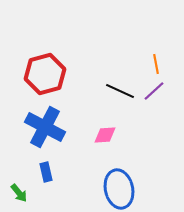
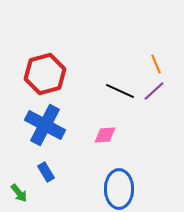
orange line: rotated 12 degrees counterclockwise
blue cross: moved 2 px up
blue rectangle: rotated 18 degrees counterclockwise
blue ellipse: rotated 12 degrees clockwise
